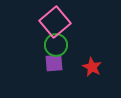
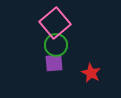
pink square: moved 1 px down
red star: moved 1 px left, 6 px down
